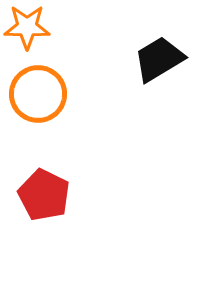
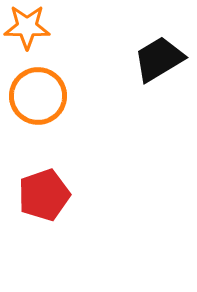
orange circle: moved 2 px down
red pentagon: rotated 27 degrees clockwise
